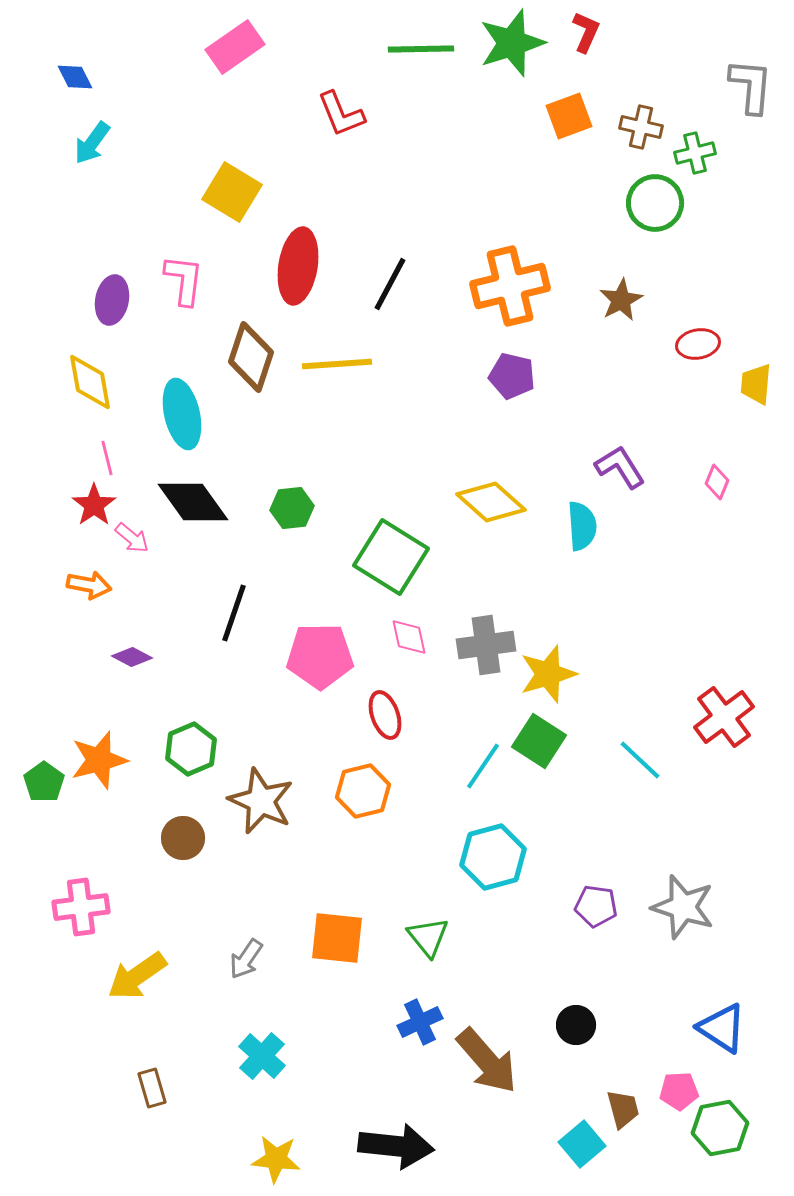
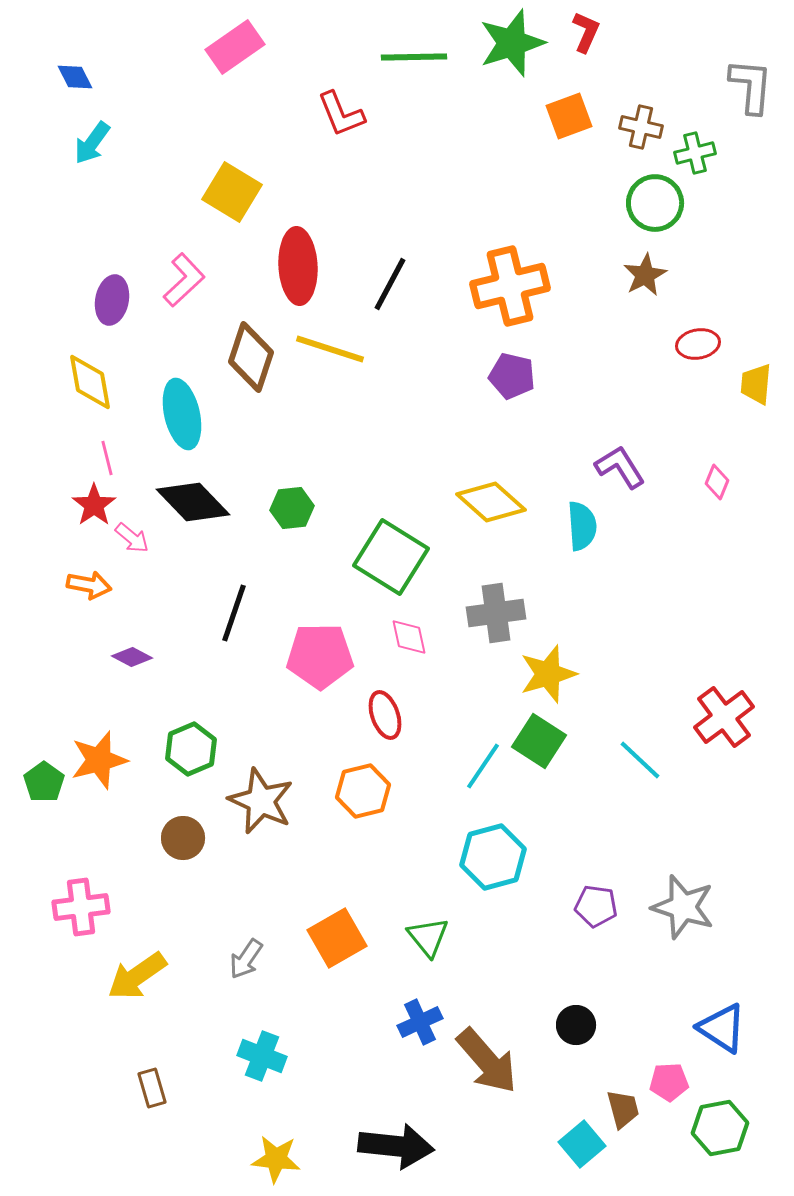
green line at (421, 49): moved 7 px left, 8 px down
red ellipse at (298, 266): rotated 12 degrees counterclockwise
pink L-shape at (184, 280): rotated 40 degrees clockwise
brown star at (621, 300): moved 24 px right, 25 px up
yellow line at (337, 364): moved 7 px left, 15 px up; rotated 22 degrees clockwise
black diamond at (193, 502): rotated 8 degrees counterclockwise
gray cross at (486, 645): moved 10 px right, 32 px up
orange square at (337, 938): rotated 36 degrees counterclockwise
cyan cross at (262, 1056): rotated 21 degrees counterclockwise
pink pentagon at (679, 1091): moved 10 px left, 9 px up
